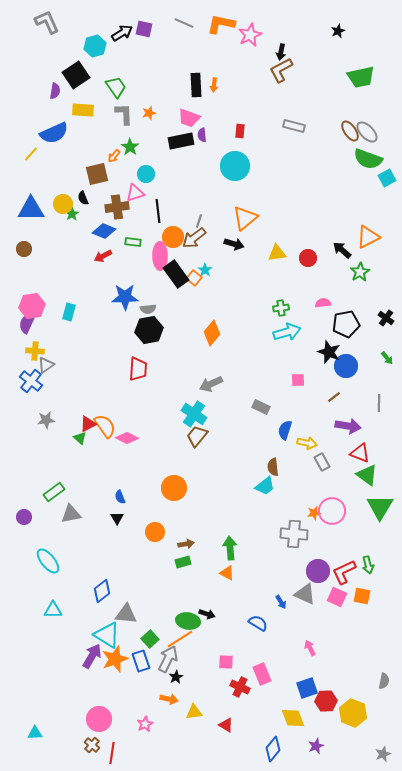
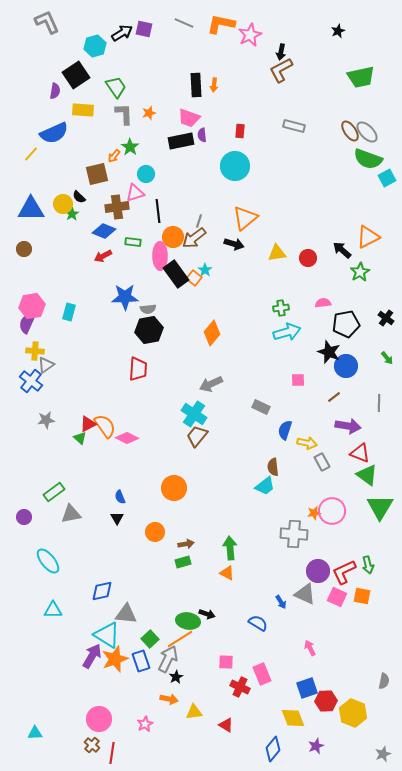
black semicircle at (83, 198): moved 4 px left, 1 px up; rotated 24 degrees counterclockwise
blue diamond at (102, 591): rotated 25 degrees clockwise
